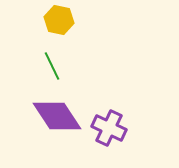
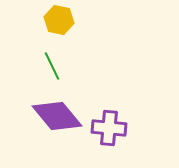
purple diamond: rotated 6 degrees counterclockwise
purple cross: rotated 20 degrees counterclockwise
